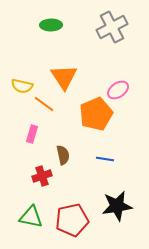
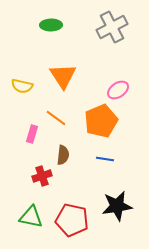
orange triangle: moved 1 px left, 1 px up
orange line: moved 12 px right, 14 px down
orange pentagon: moved 5 px right, 7 px down
brown semicircle: rotated 18 degrees clockwise
red pentagon: rotated 24 degrees clockwise
